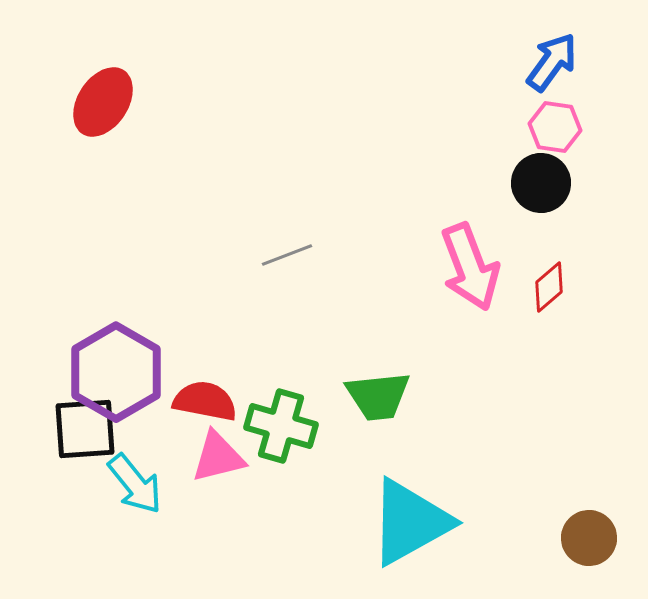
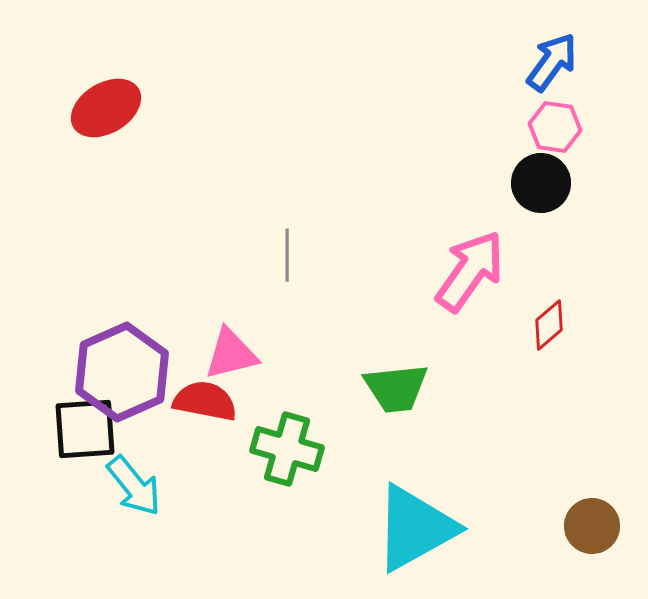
red ellipse: moved 3 px right, 6 px down; rotated 26 degrees clockwise
gray line: rotated 69 degrees counterclockwise
pink arrow: moved 4 px down; rotated 124 degrees counterclockwise
red diamond: moved 38 px down
purple hexagon: moved 6 px right; rotated 6 degrees clockwise
green trapezoid: moved 18 px right, 8 px up
green cross: moved 6 px right, 23 px down
pink triangle: moved 13 px right, 103 px up
cyan arrow: moved 1 px left, 2 px down
cyan triangle: moved 5 px right, 6 px down
brown circle: moved 3 px right, 12 px up
